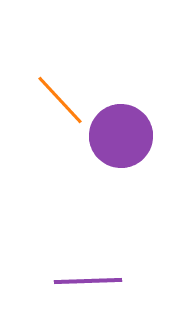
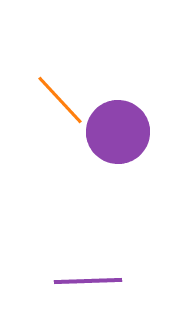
purple circle: moved 3 px left, 4 px up
